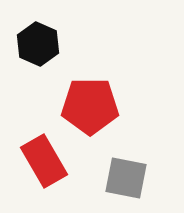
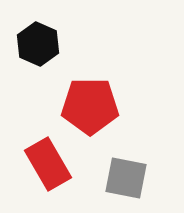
red rectangle: moved 4 px right, 3 px down
